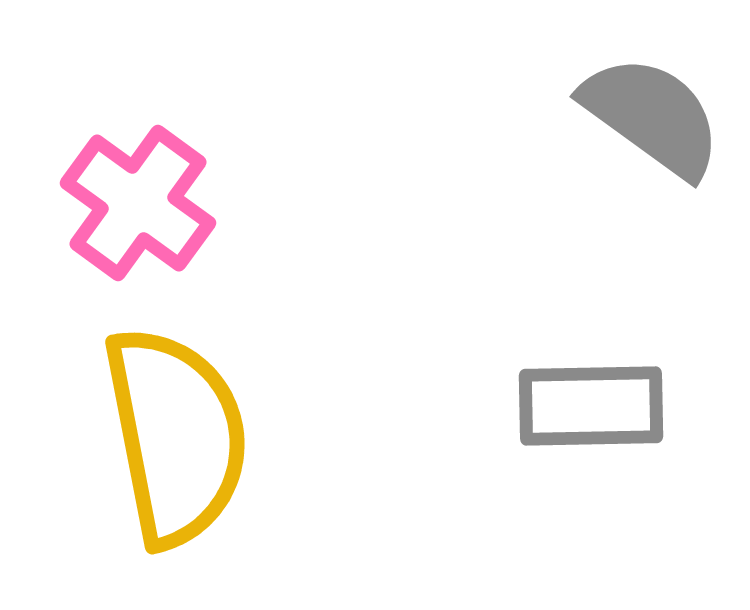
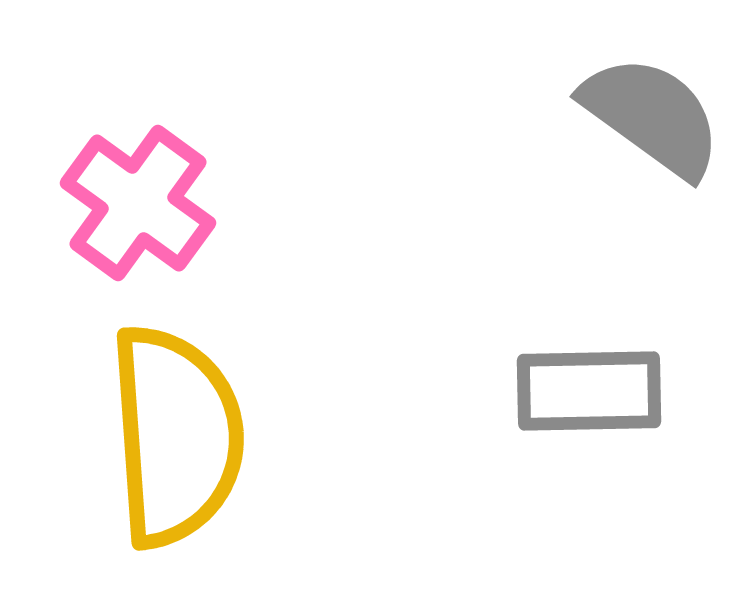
gray rectangle: moved 2 px left, 15 px up
yellow semicircle: rotated 7 degrees clockwise
